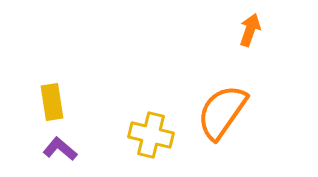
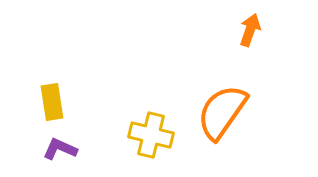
purple L-shape: rotated 16 degrees counterclockwise
